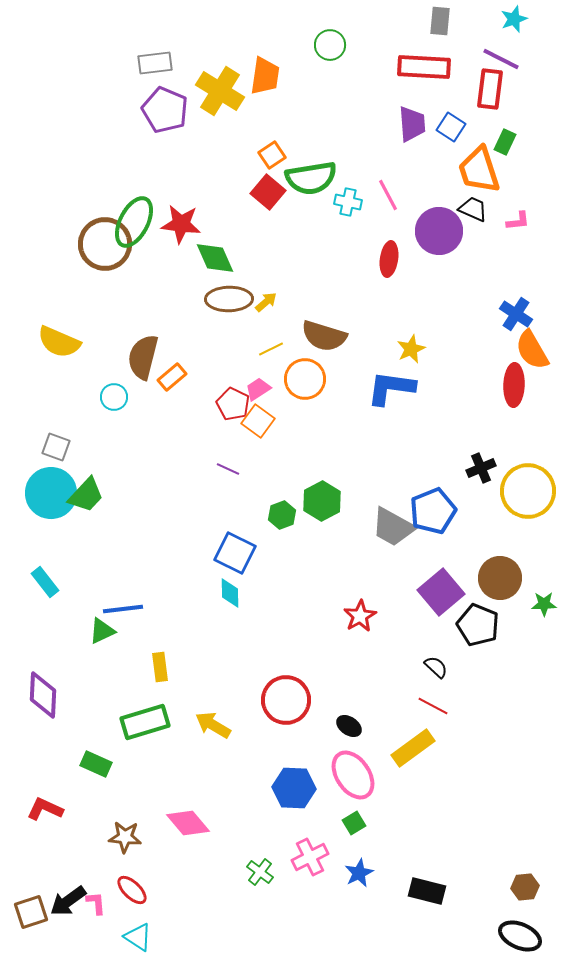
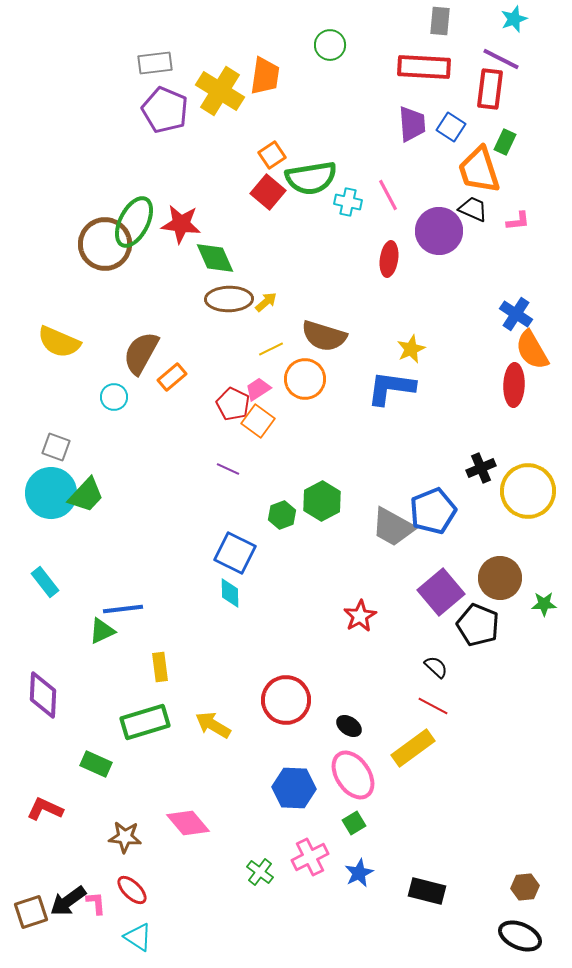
brown semicircle at (143, 357): moved 2 px left, 4 px up; rotated 15 degrees clockwise
